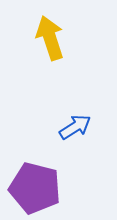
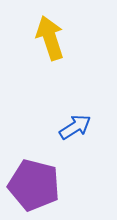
purple pentagon: moved 1 px left, 3 px up
